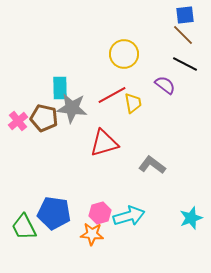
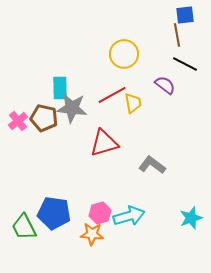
brown line: moved 6 px left; rotated 35 degrees clockwise
